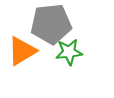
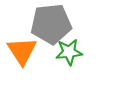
orange triangle: rotated 32 degrees counterclockwise
